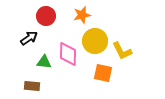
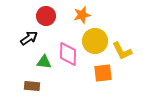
orange square: rotated 18 degrees counterclockwise
